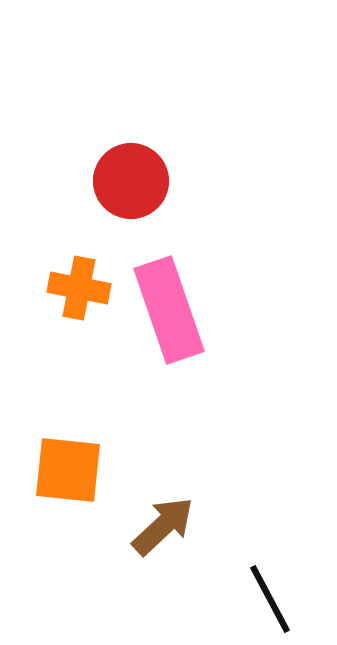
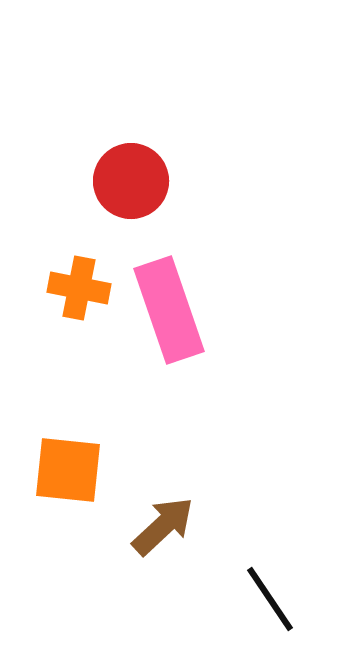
black line: rotated 6 degrees counterclockwise
